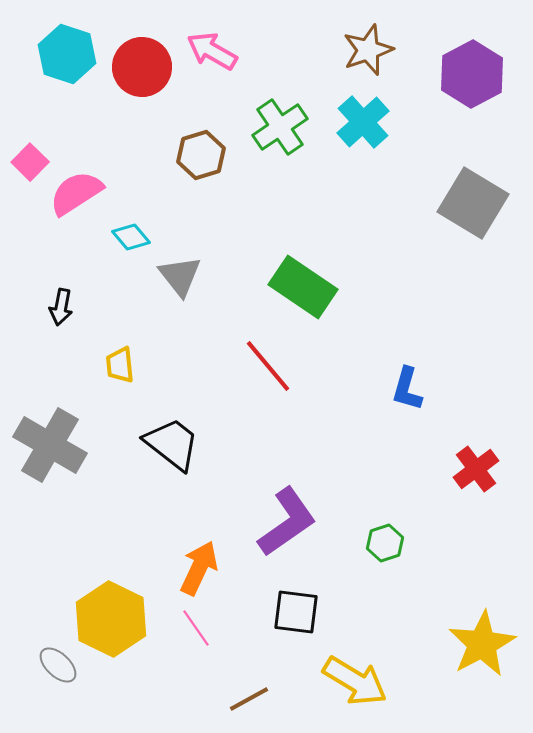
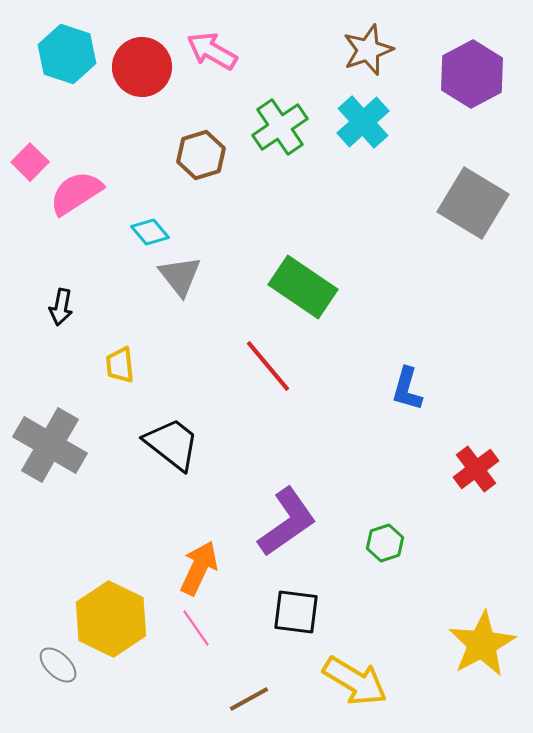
cyan diamond: moved 19 px right, 5 px up
